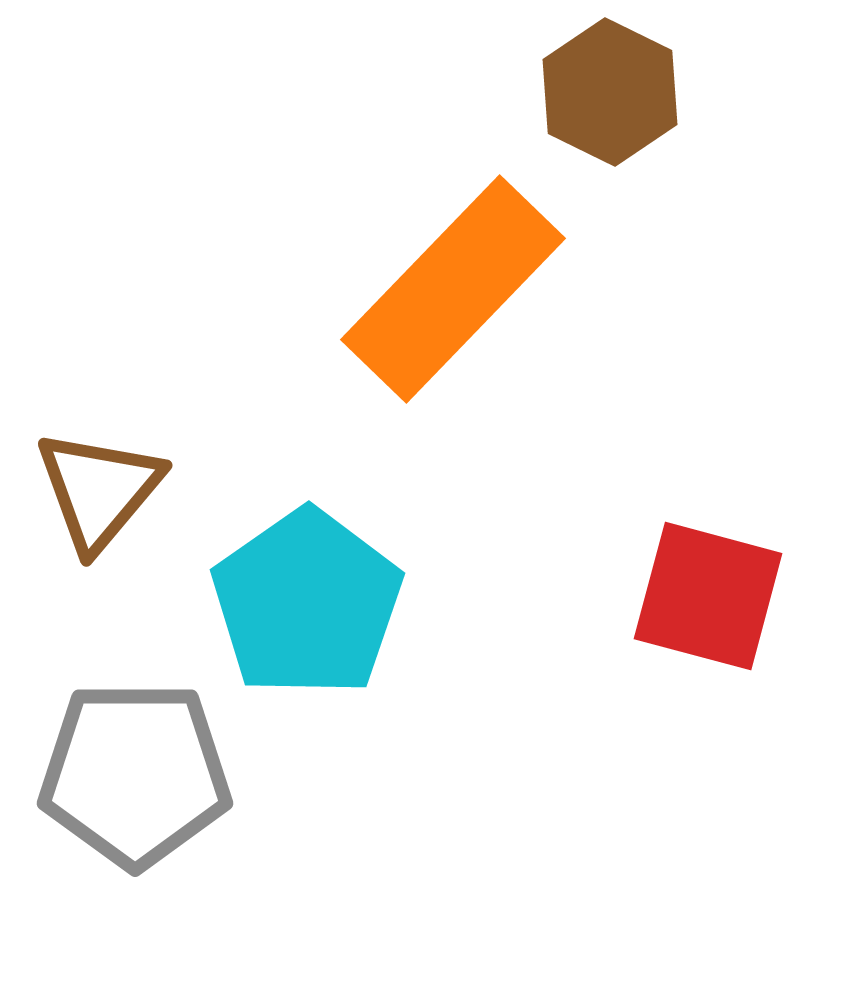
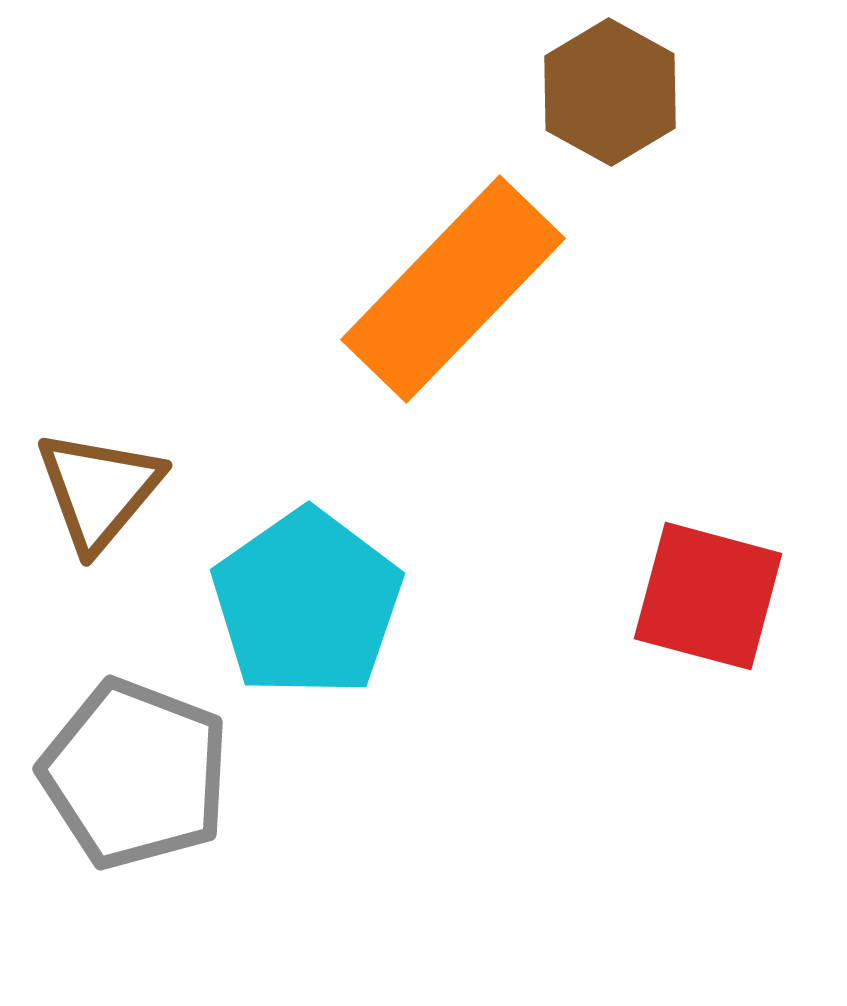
brown hexagon: rotated 3 degrees clockwise
gray pentagon: rotated 21 degrees clockwise
